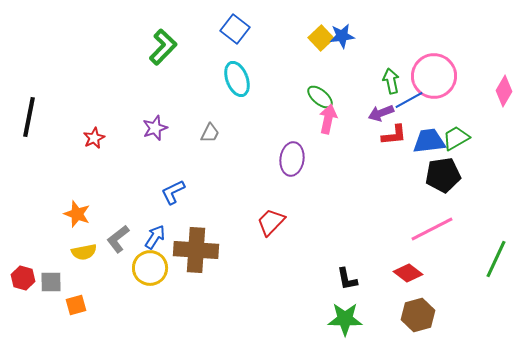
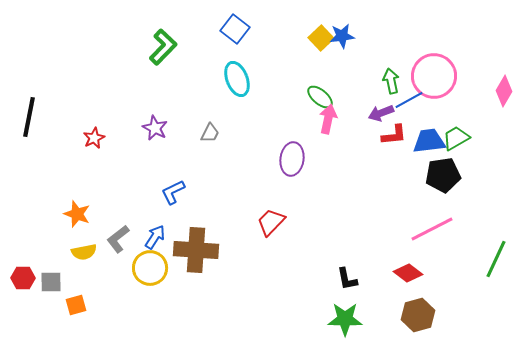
purple star: rotated 25 degrees counterclockwise
red hexagon: rotated 15 degrees counterclockwise
